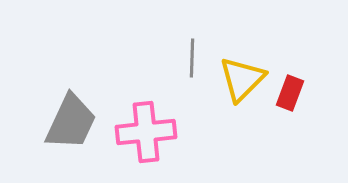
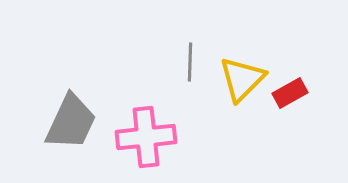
gray line: moved 2 px left, 4 px down
red rectangle: rotated 40 degrees clockwise
pink cross: moved 5 px down
